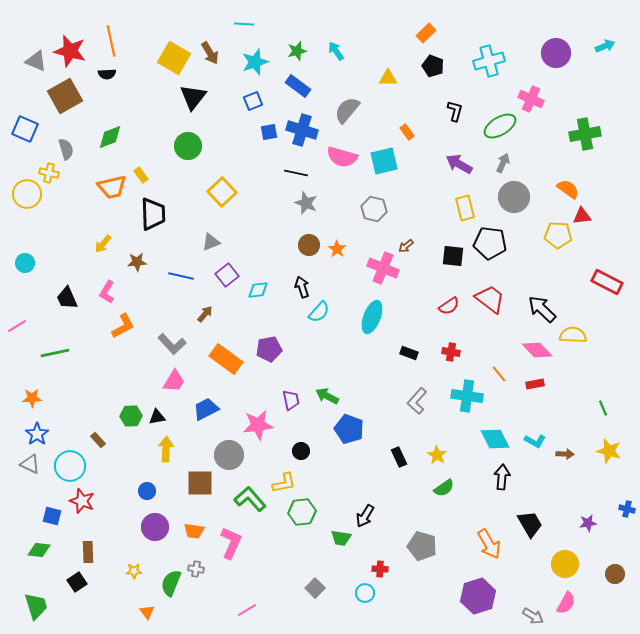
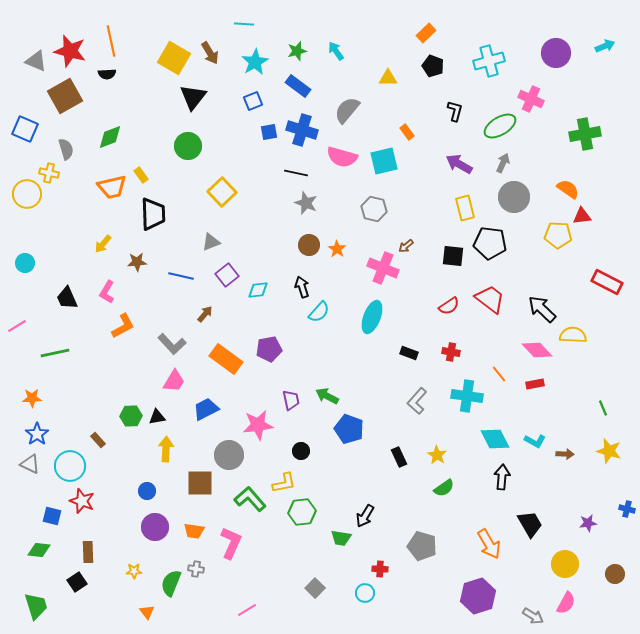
cyan star at (255, 62): rotated 12 degrees counterclockwise
